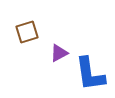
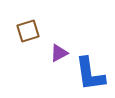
brown square: moved 1 px right, 1 px up
